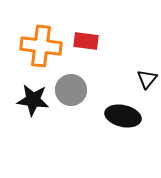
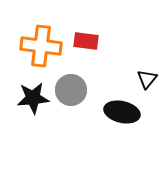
black star: moved 2 px up; rotated 12 degrees counterclockwise
black ellipse: moved 1 px left, 4 px up
